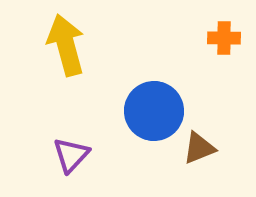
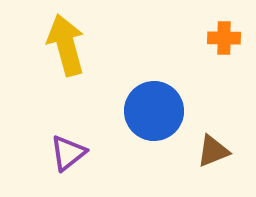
brown triangle: moved 14 px right, 3 px down
purple triangle: moved 3 px left, 2 px up; rotated 9 degrees clockwise
